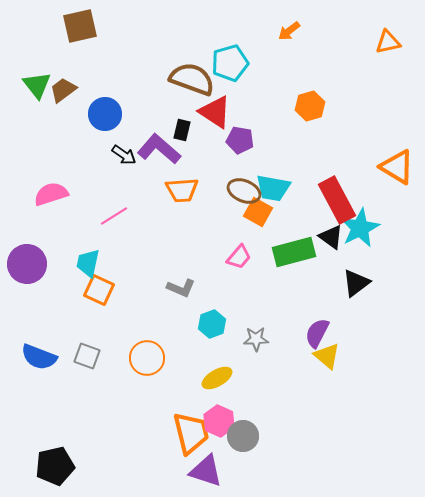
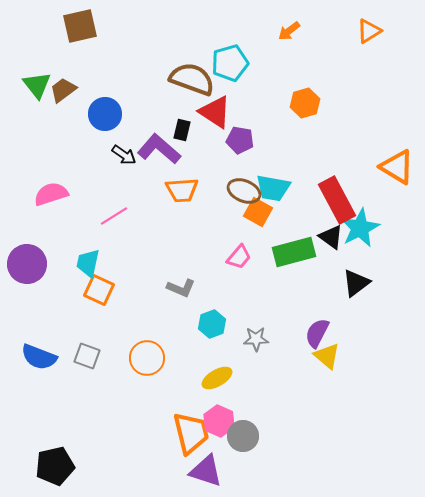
orange triangle at (388, 42): moved 19 px left, 11 px up; rotated 20 degrees counterclockwise
orange hexagon at (310, 106): moved 5 px left, 3 px up
